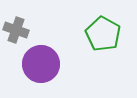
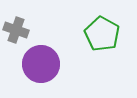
green pentagon: moved 1 px left
